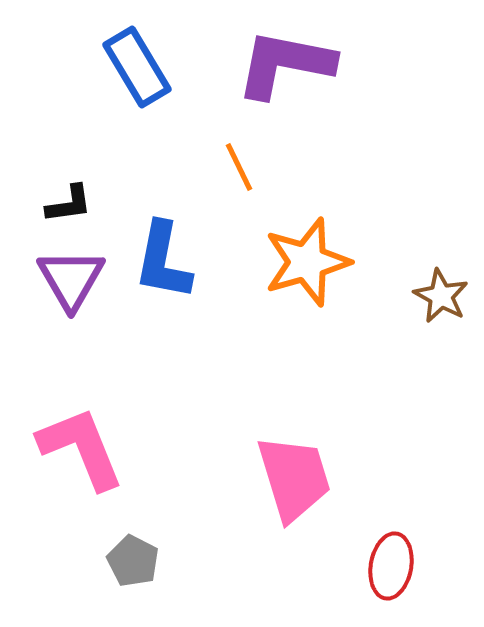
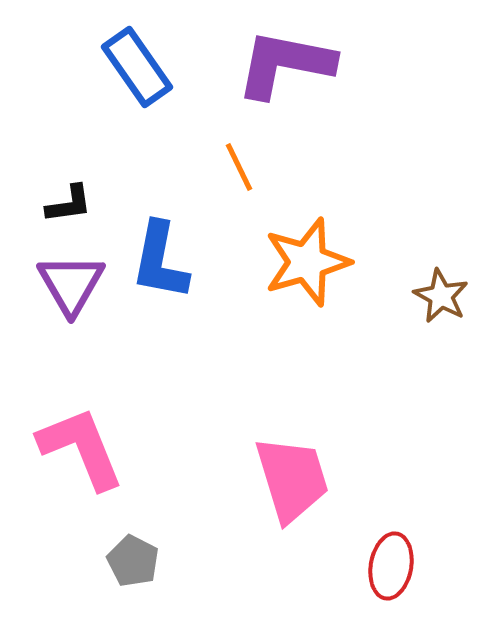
blue rectangle: rotated 4 degrees counterclockwise
blue L-shape: moved 3 px left
purple triangle: moved 5 px down
pink trapezoid: moved 2 px left, 1 px down
